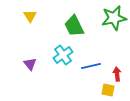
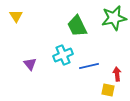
yellow triangle: moved 14 px left
green trapezoid: moved 3 px right
cyan cross: rotated 12 degrees clockwise
blue line: moved 2 px left
